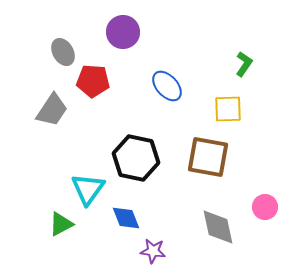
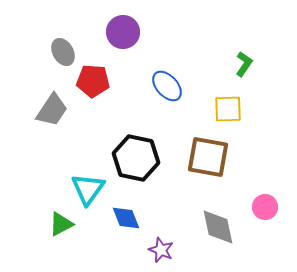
purple star: moved 8 px right, 1 px up; rotated 15 degrees clockwise
